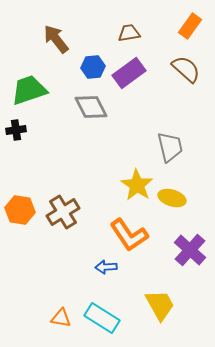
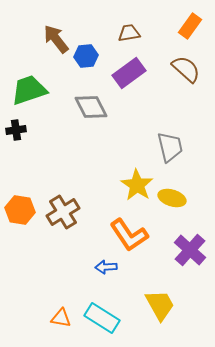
blue hexagon: moved 7 px left, 11 px up
